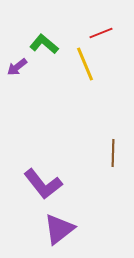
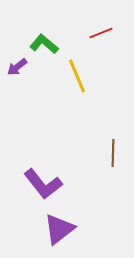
yellow line: moved 8 px left, 12 px down
